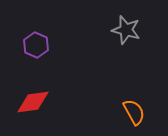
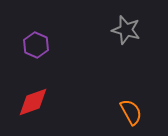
red diamond: rotated 12 degrees counterclockwise
orange semicircle: moved 3 px left
